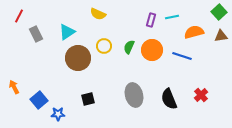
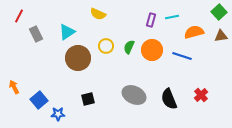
yellow circle: moved 2 px right
gray ellipse: rotated 50 degrees counterclockwise
